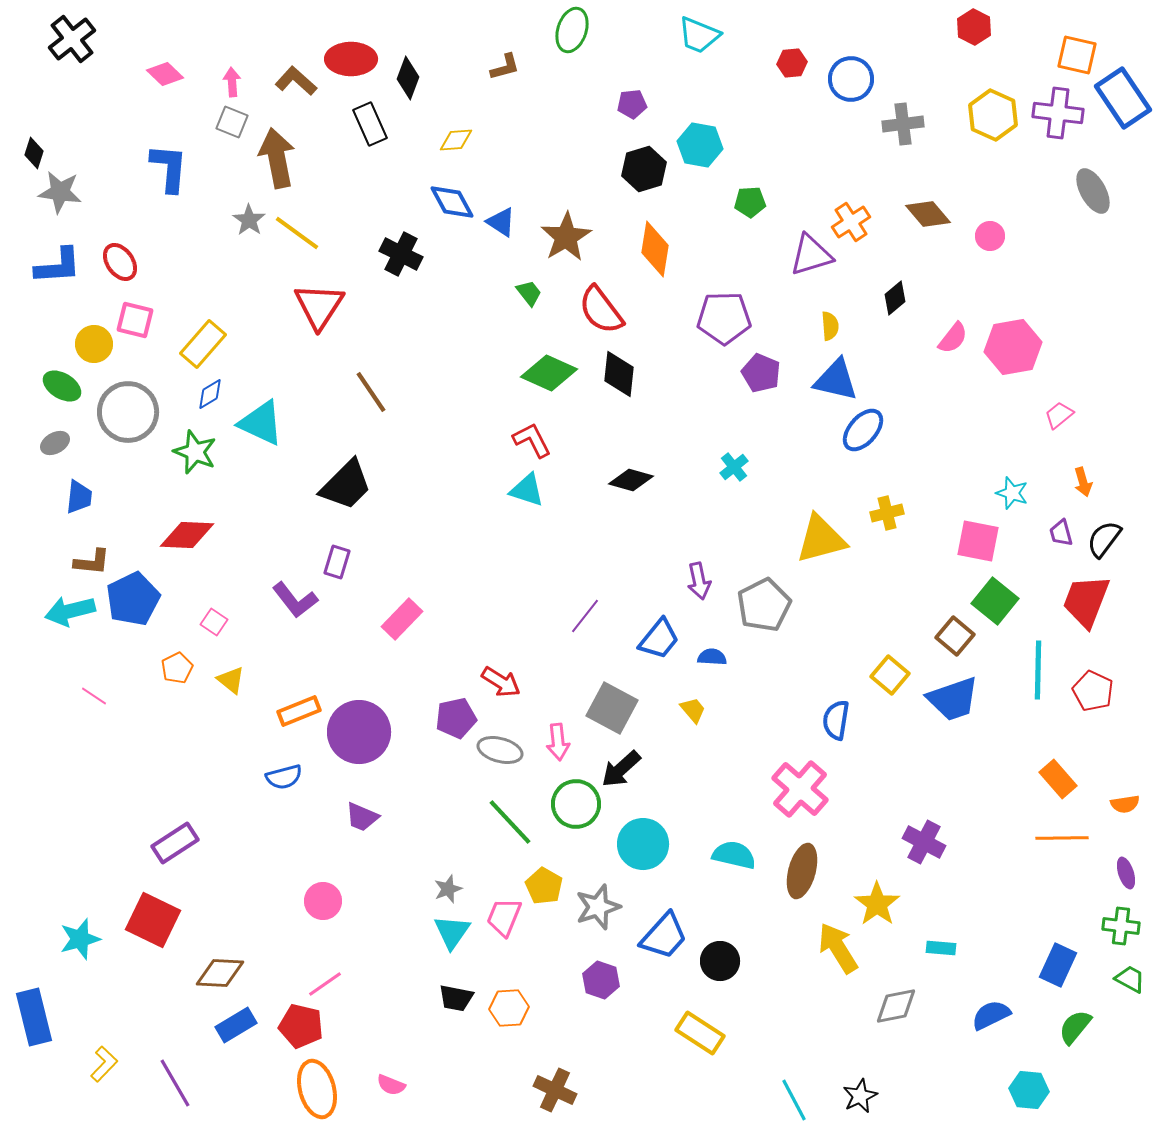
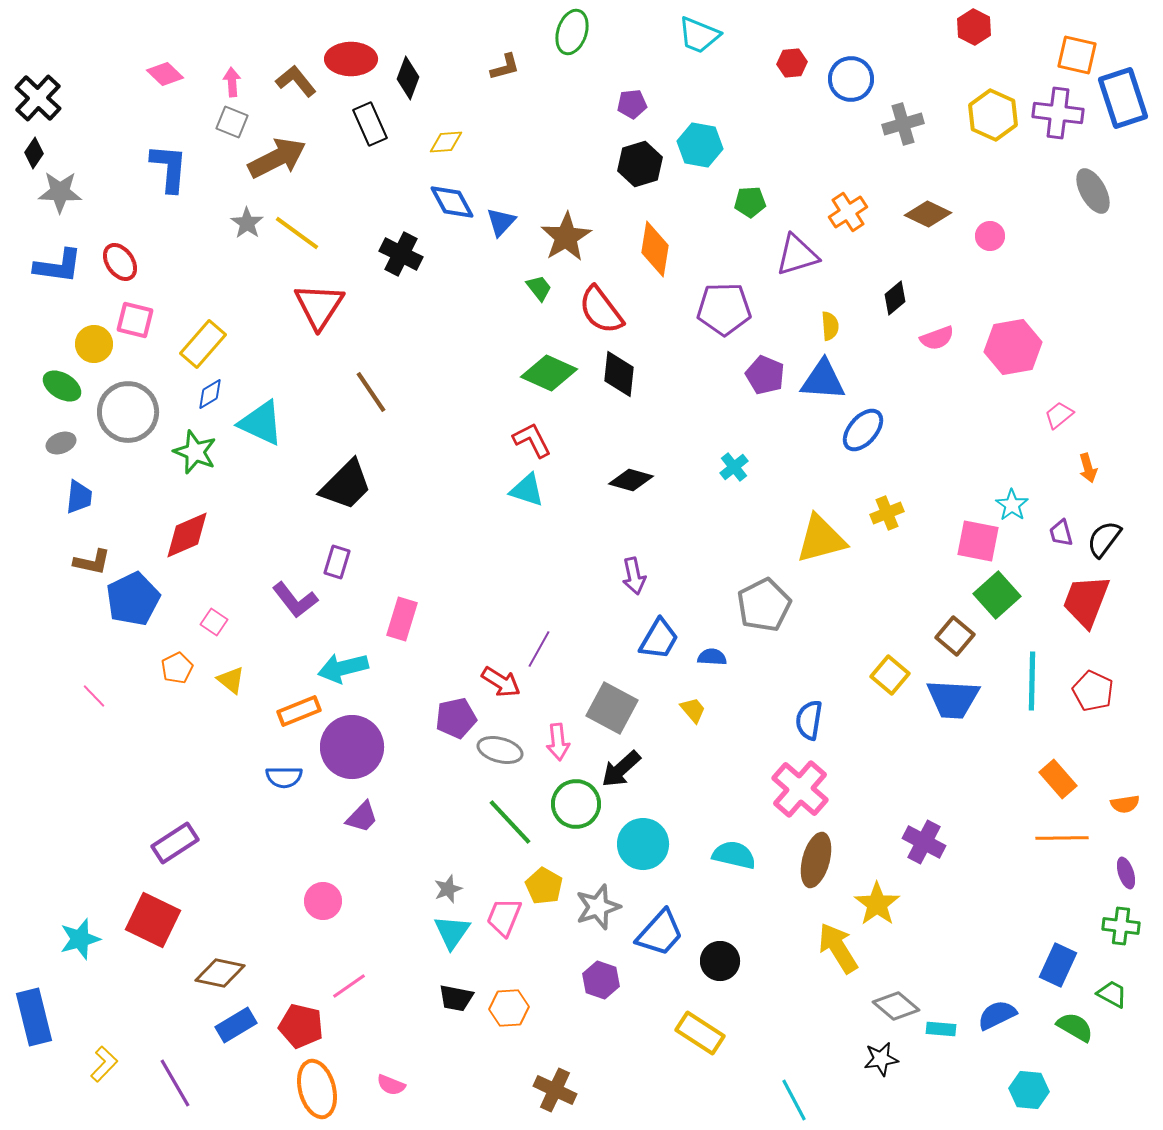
green ellipse at (572, 30): moved 2 px down
black cross at (72, 39): moved 34 px left, 59 px down; rotated 9 degrees counterclockwise
brown L-shape at (296, 81): rotated 9 degrees clockwise
blue rectangle at (1123, 98): rotated 16 degrees clockwise
gray cross at (903, 124): rotated 9 degrees counterclockwise
yellow diamond at (456, 140): moved 10 px left, 2 px down
black diamond at (34, 153): rotated 16 degrees clockwise
brown arrow at (277, 158): rotated 74 degrees clockwise
black hexagon at (644, 169): moved 4 px left, 5 px up
gray star at (60, 192): rotated 6 degrees counterclockwise
brown diamond at (928, 214): rotated 24 degrees counterclockwise
gray star at (249, 220): moved 2 px left, 3 px down
blue triangle at (501, 222): rotated 40 degrees clockwise
orange cross at (851, 222): moved 3 px left, 10 px up
purple triangle at (811, 255): moved 14 px left
blue L-shape at (58, 266): rotated 12 degrees clockwise
green trapezoid at (529, 293): moved 10 px right, 5 px up
purple pentagon at (724, 318): moved 9 px up
pink semicircle at (953, 338): moved 16 px left; rotated 32 degrees clockwise
purple pentagon at (761, 373): moved 4 px right, 2 px down
blue triangle at (836, 380): moved 13 px left; rotated 9 degrees counterclockwise
gray ellipse at (55, 443): moved 6 px right; rotated 8 degrees clockwise
orange arrow at (1083, 482): moved 5 px right, 14 px up
cyan star at (1012, 493): moved 12 px down; rotated 16 degrees clockwise
yellow cross at (887, 513): rotated 8 degrees counterclockwise
red diamond at (187, 535): rotated 26 degrees counterclockwise
brown L-shape at (92, 562): rotated 6 degrees clockwise
purple arrow at (699, 581): moved 65 px left, 5 px up
green square at (995, 601): moved 2 px right, 6 px up; rotated 9 degrees clockwise
cyan arrow at (70, 611): moved 273 px right, 57 px down
purple line at (585, 616): moved 46 px left, 33 px down; rotated 9 degrees counterclockwise
pink rectangle at (402, 619): rotated 27 degrees counterclockwise
blue trapezoid at (659, 639): rotated 9 degrees counterclockwise
cyan line at (1038, 670): moved 6 px left, 11 px down
pink line at (94, 696): rotated 12 degrees clockwise
blue trapezoid at (953, 699): rotated 22 degrees clockwise
blue semicircle at (836, 720): moved 27 px left
purple circle at (359, 732): moved 7 px left, 15 px down
blue semicircle at (284, 777): rotated 15 degrees clockwise
purple trapezoid at (362, 817): rotated 69 degrees counterclockwise
brown ellipse at (802, 871): moved 14 px right, 11 px up
blue trapezoid at (664, 936): moved 4 px left, 3 px up
cyan rectangle at (941, 948): moved 81 px down
brown diamond at (220, 973): rotated 9 degrees clockwise
green trapezoid at (1130, 979): moved 18 px left, 15 px down
pink line at (325, 984): moved 24 px right, 2 px down
gray diamond at (896, 1006): rotated 51 degrees clockwise
blue semicircle at (991, 1015): moved 6 px right
green semicircle at (1075, 1027): rotated 81 degrees clockwise
black star at (860, 1096): moved 21 px right, 37 px up; rotated 16 degrees clockwise
